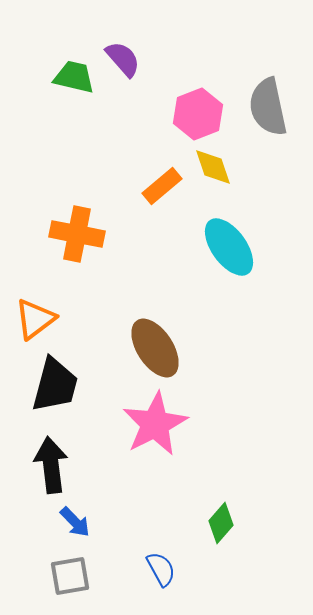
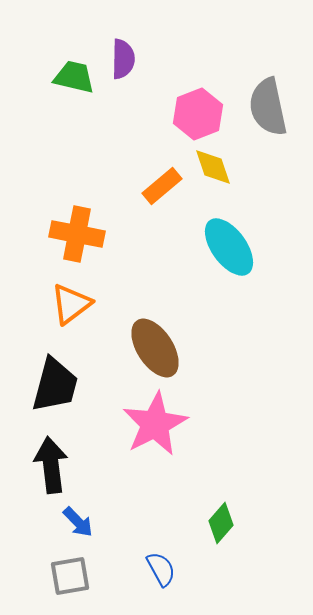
purple semicircle: rotated 42 degrees clockwise
orange triangle: moved 36 px right, 15 px up
blue arrow: moved 3 px right
